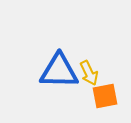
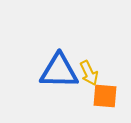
orange square: rotated 16 degrees clockwise
